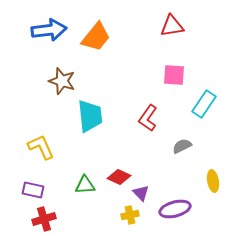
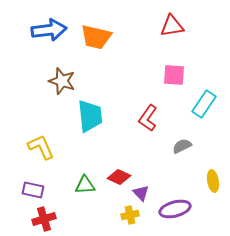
orange trapezoid: rotated 64 degrees clockwise
